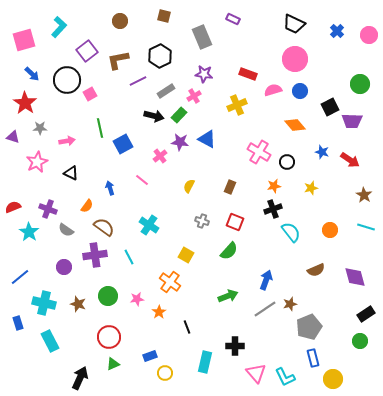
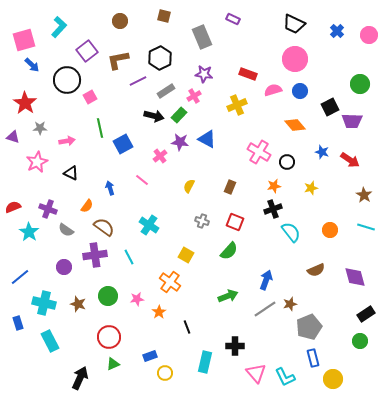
black hexagon at (160, 56): moved 2 px down
blue arrow at (32, 74): moved 9 px up
pink square at (90, 94): moved 3 px down
